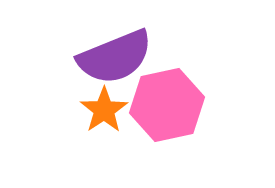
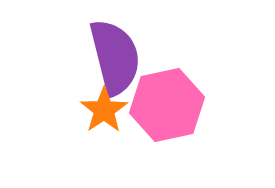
purple semicircle: rotated 82 degrees counterclockwise
